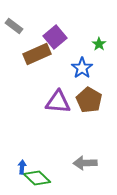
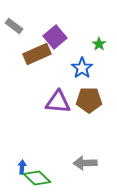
brown pentagon: rotated 30 degrees counterclockwise
